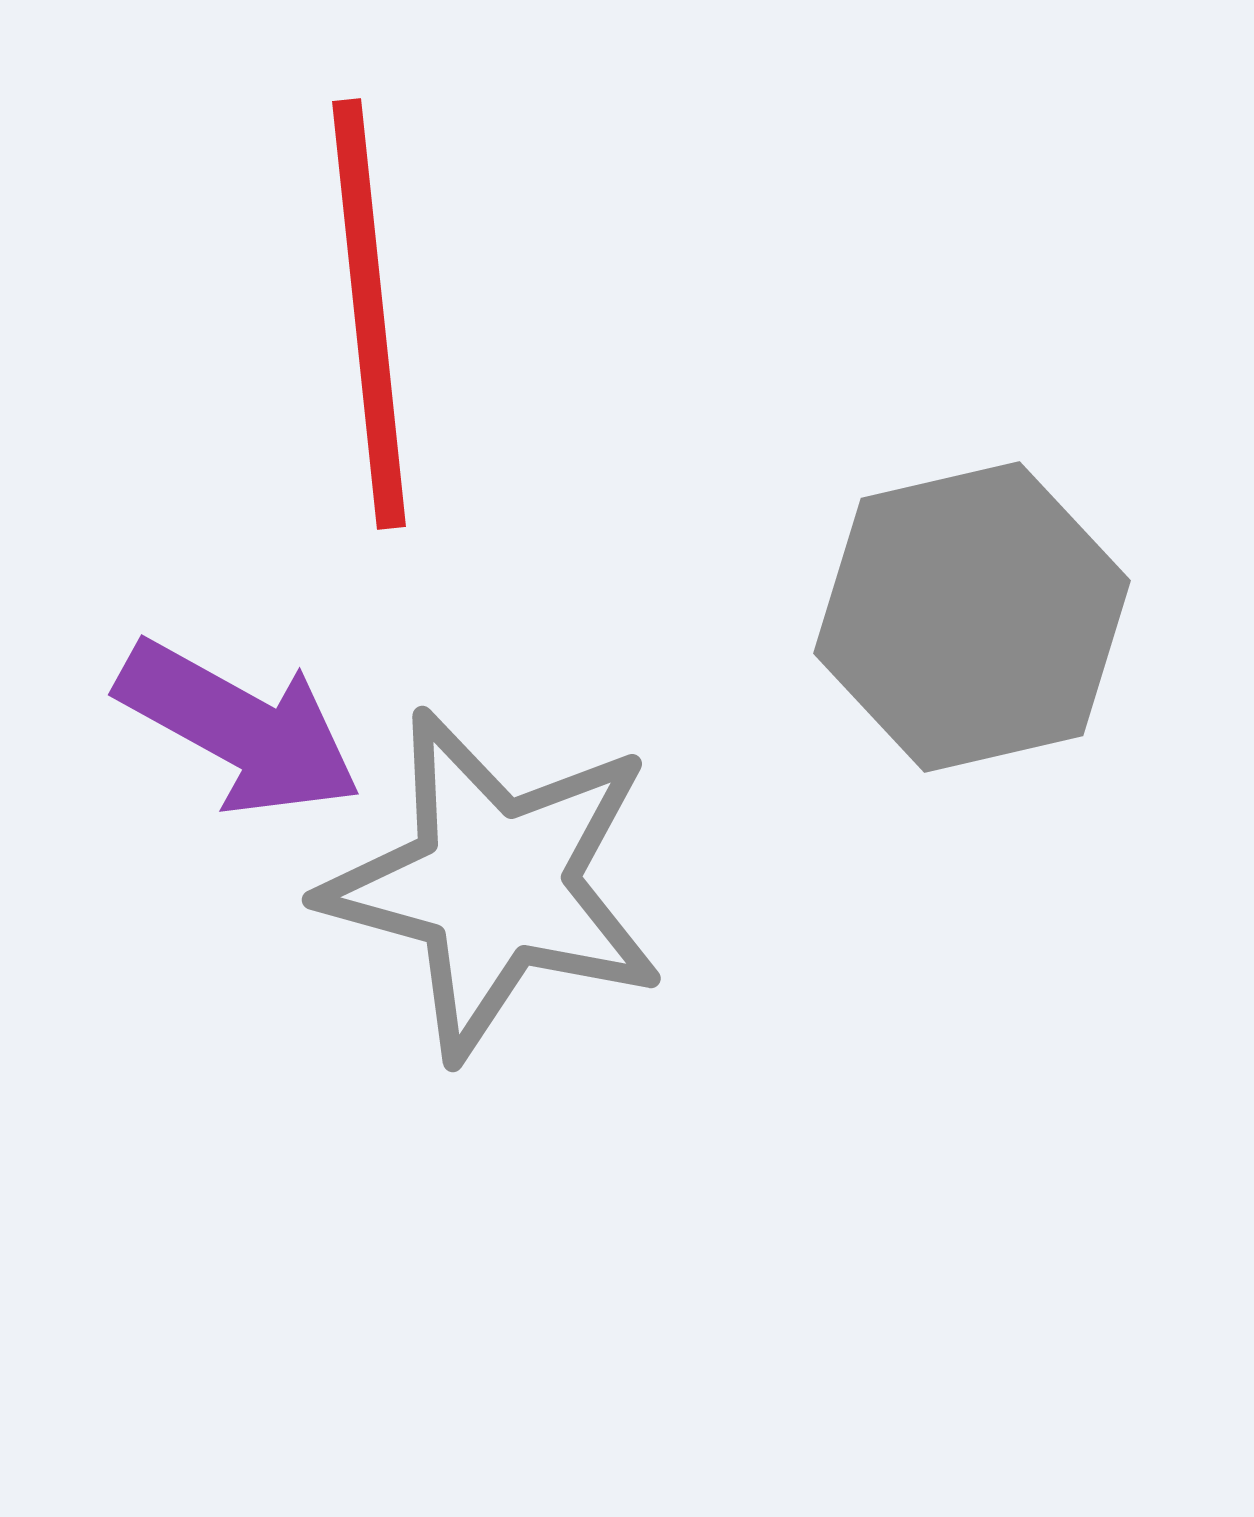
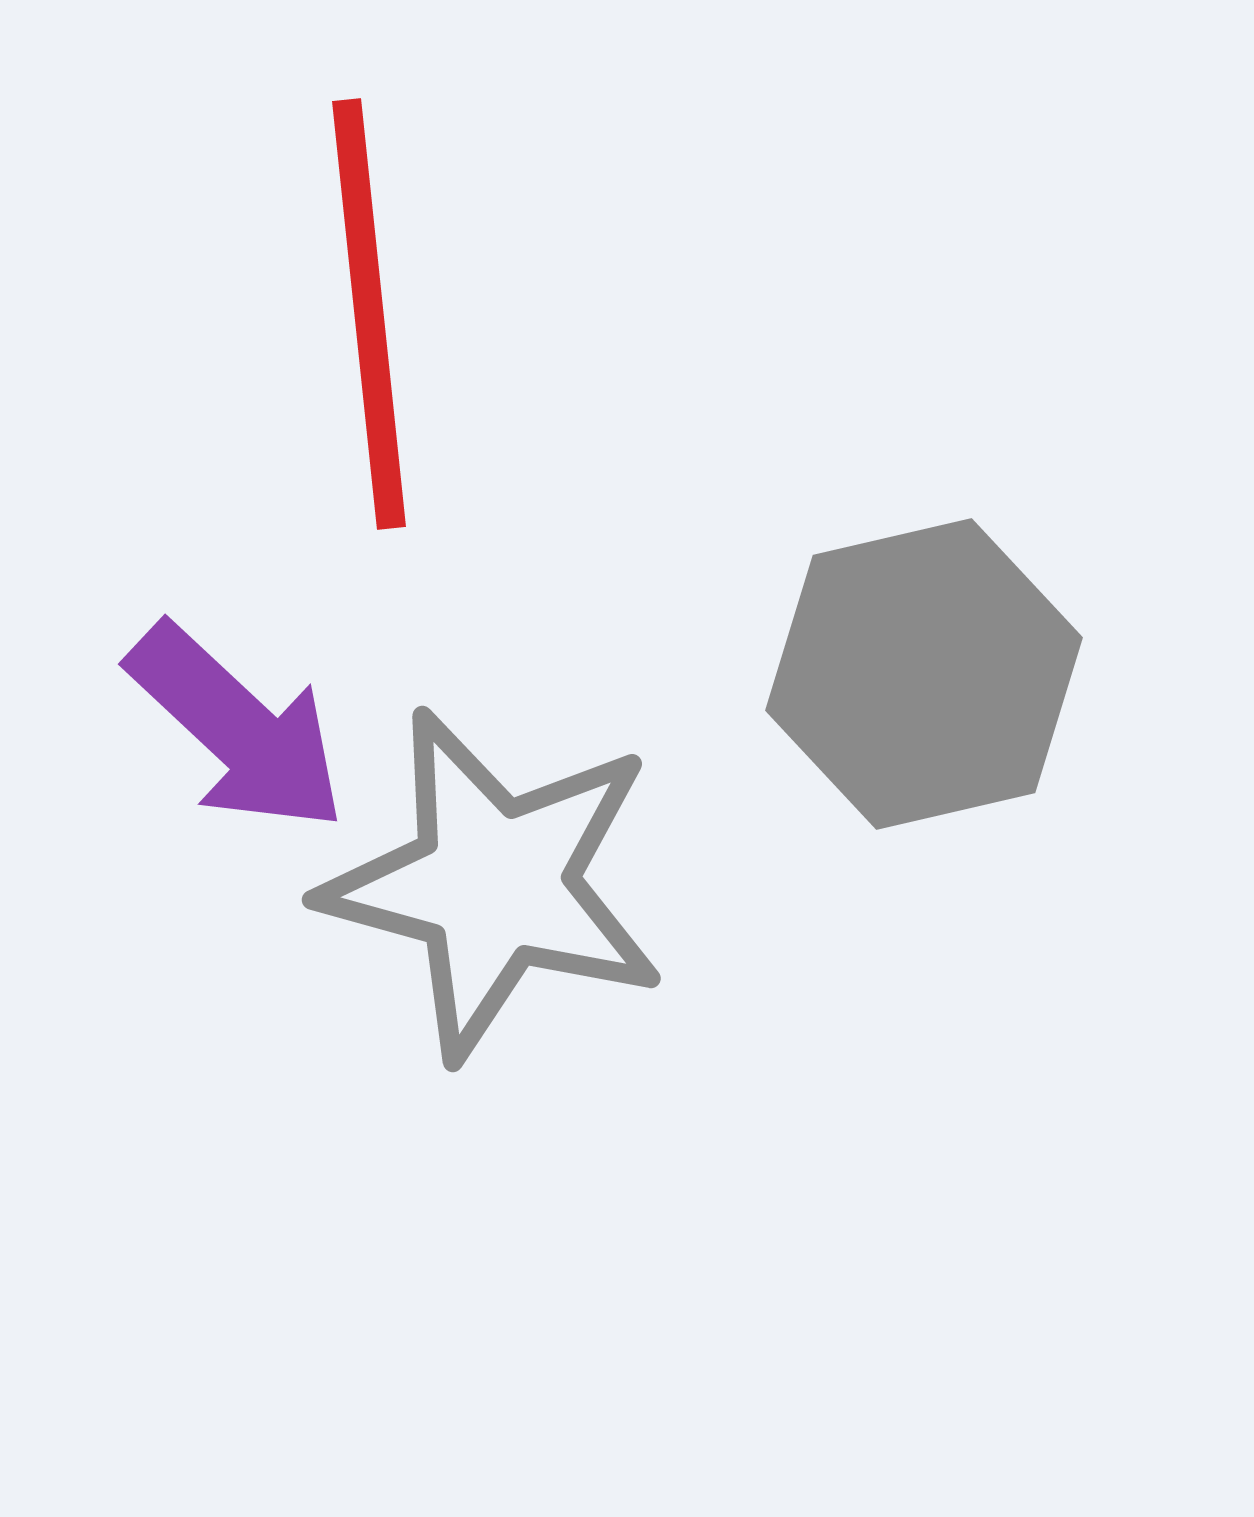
gray hexagon: moved 48 px left, 57 px down
purple arrow: moved 2 px left; rotated 14 degrees clockwise
